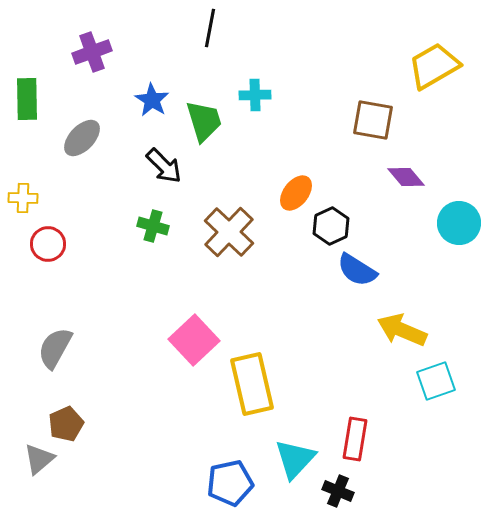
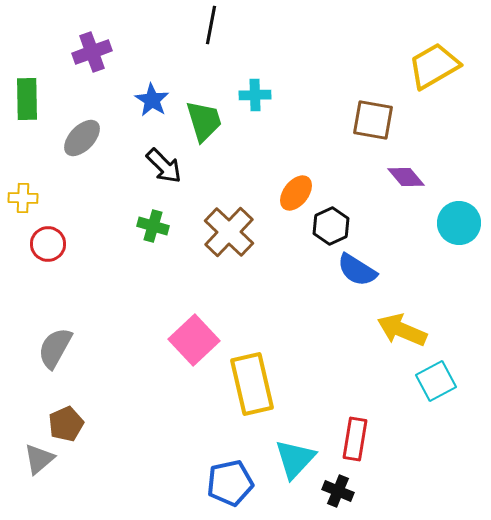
black line: moved 1 px right, 3 px up
cyan square: rotated 9 degrees counterclockwise
